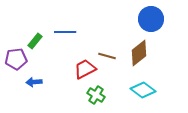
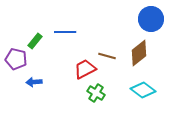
purple pentagon: rotated 20 degrees clockwise
green cross: moved 2 px up
